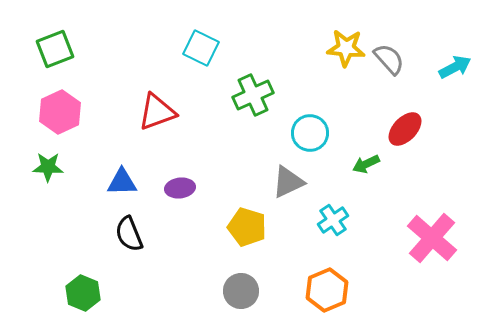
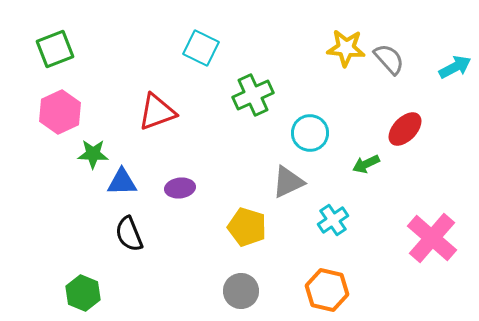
green star: moved 45 px right, 13 px up
orange hexagon: rotated 24 degrees counterclockwise
